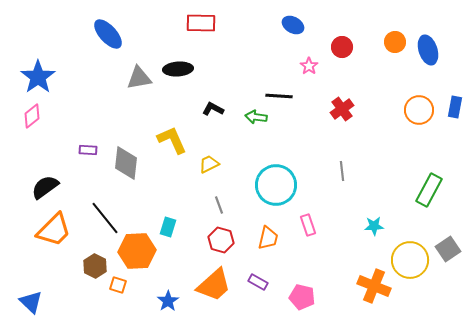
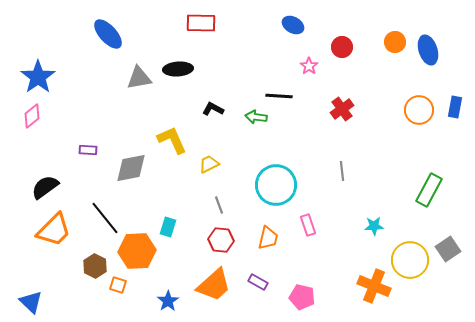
gray diamond at (126, 163): moved 5 px right, 5 px down; rotated 72 degrees clockwise
red hexagon at (221, 240): rotated 10 degrees counterclockwise
